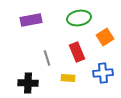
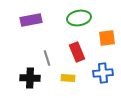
orange square: moved 2 px right, 1 px down; rotated 24 degrees clockwise
black cross: moved 2 px right, 5 px up
